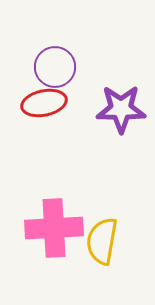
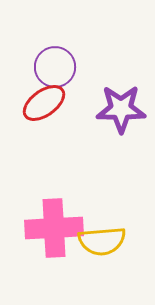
red ellipse: rotated 24 degrees counterclockwise
yellow semicircle: rotated 105 degrees counterclockwise
